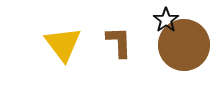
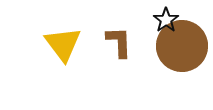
brown circle: moved 2 px left, 1 px down
